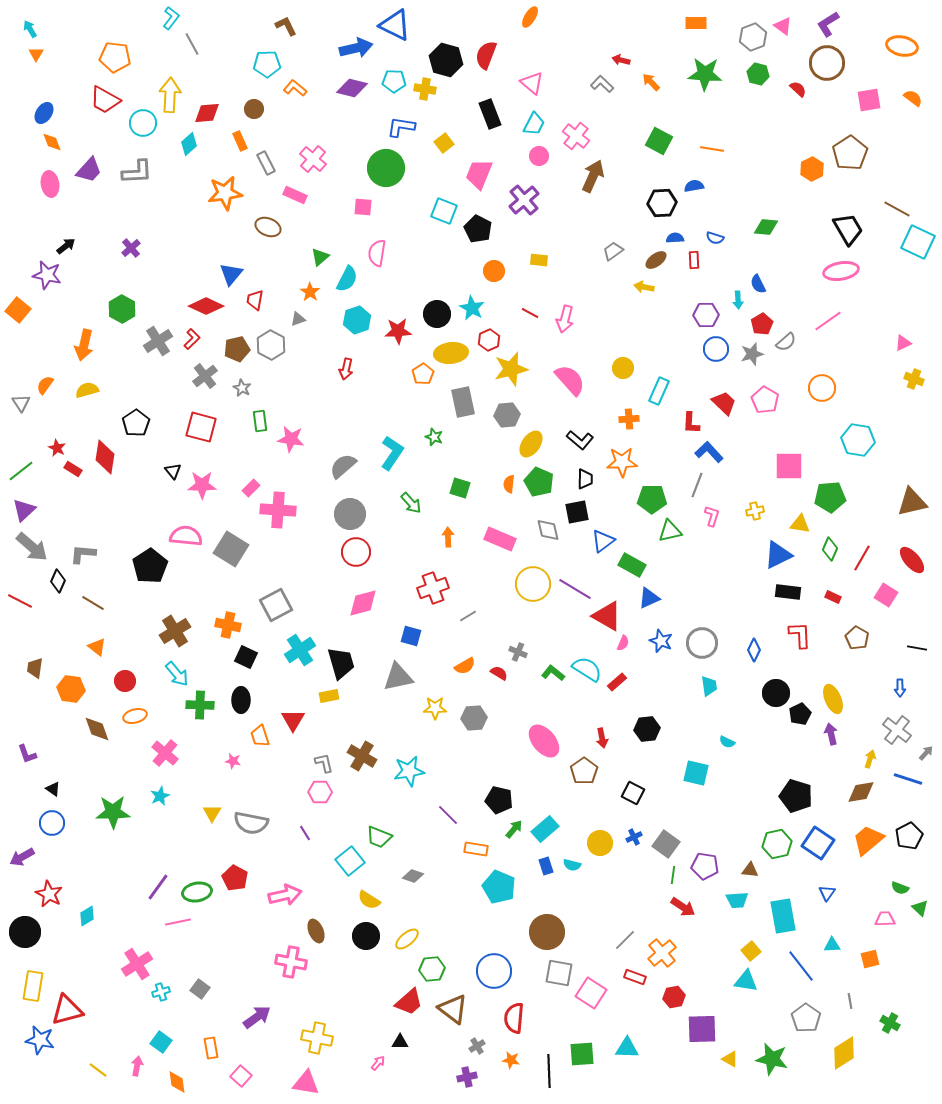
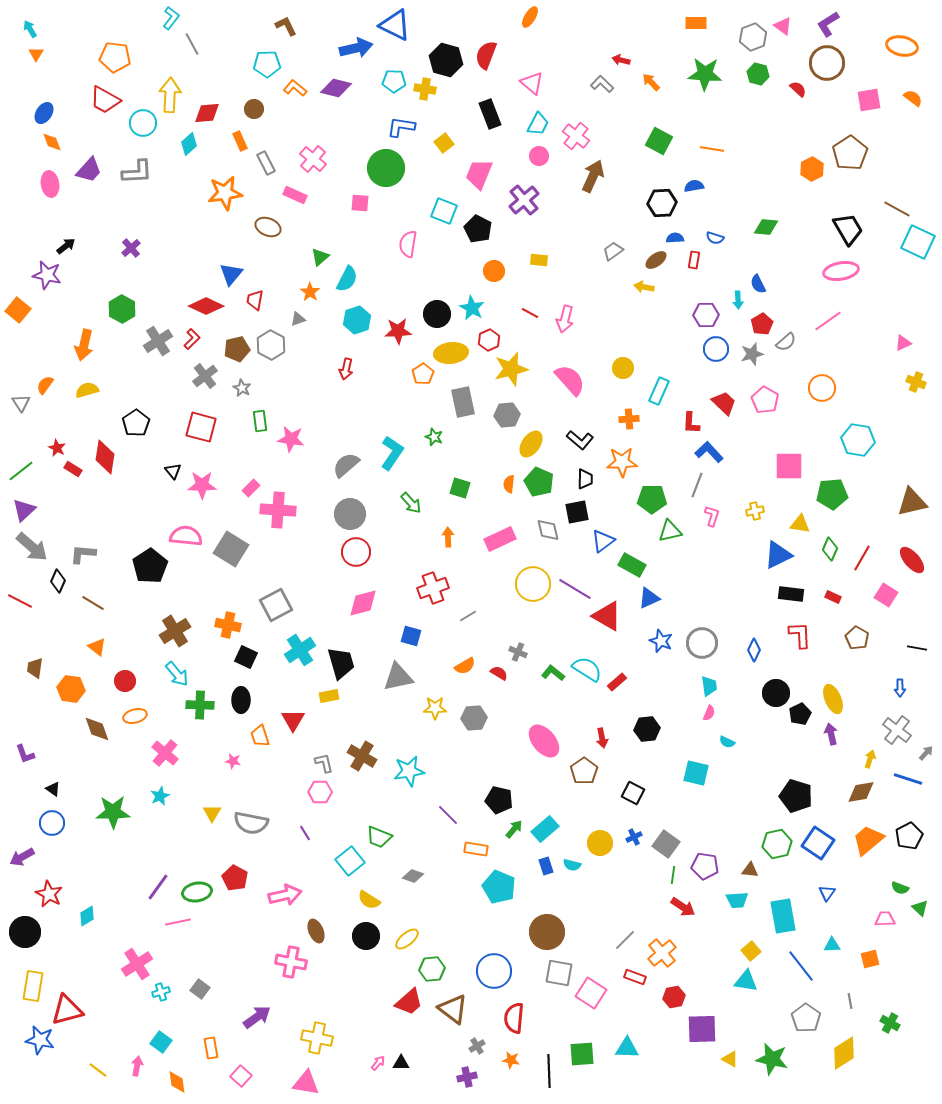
purple diamond at (352, 88): moved 16 px left
cyan trapezoid at (534, 124): moved 4 px right
pink square at (363, 207): moved 3 px left, 4 px up
pink semicircle at (377, 253): moved 31 px right, 9 px up
red rectangle at (694, 260): rotated 12 degrees clockwise
yellow cross at (914, 379): moved 2 px right, 3 px down
gray semicircle at (343, 466): moved 3 px right, 1 px up
green pentagon at (830, 497): moved 2 px right, 3 px up
pink rectangle at (500, 539): rotated 48 degrees counterclockwise
black rectangle at (788, 592): moved 3 px right, 2 px down
pink semicircle at (623, 643): moved 86 px right, 70 px down
purple L-shape at (27, 754): moved 2 px left
black triangle at (400, 1042): moved 1 px right, 21 px down
